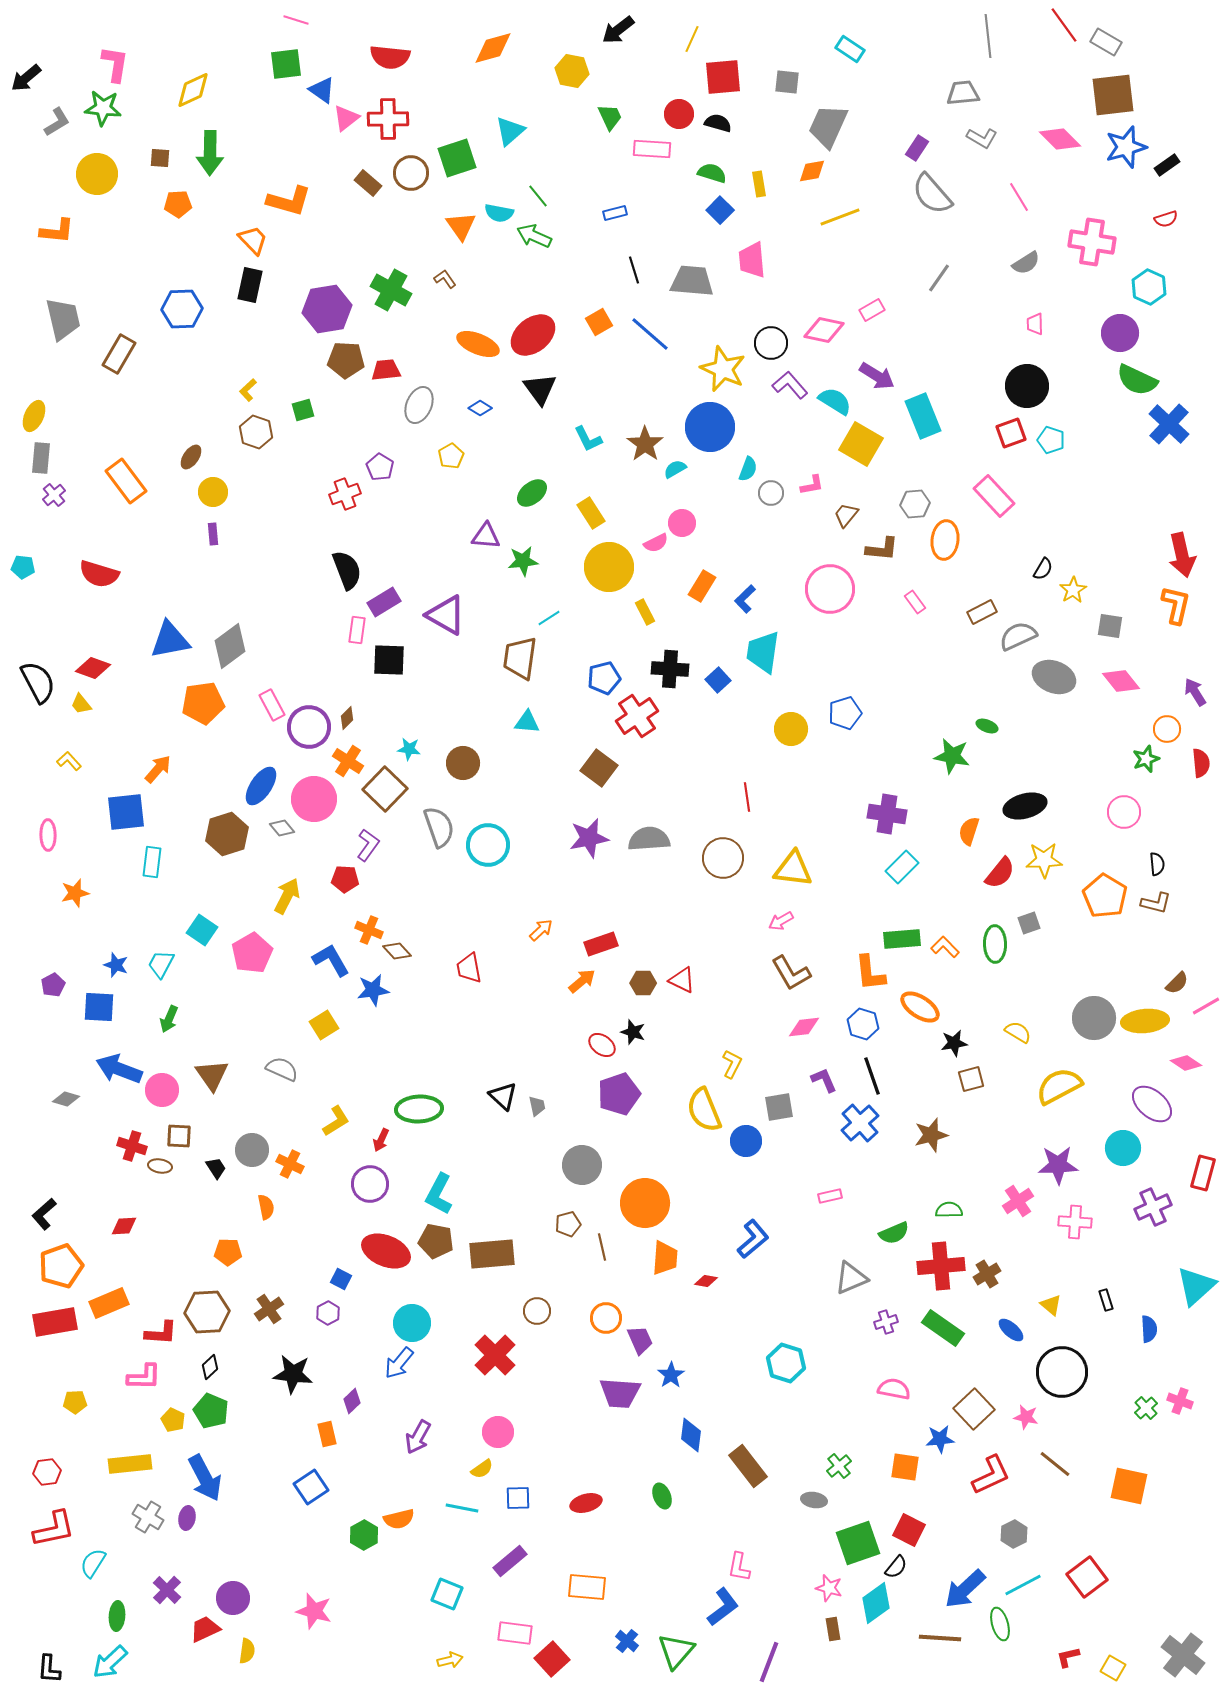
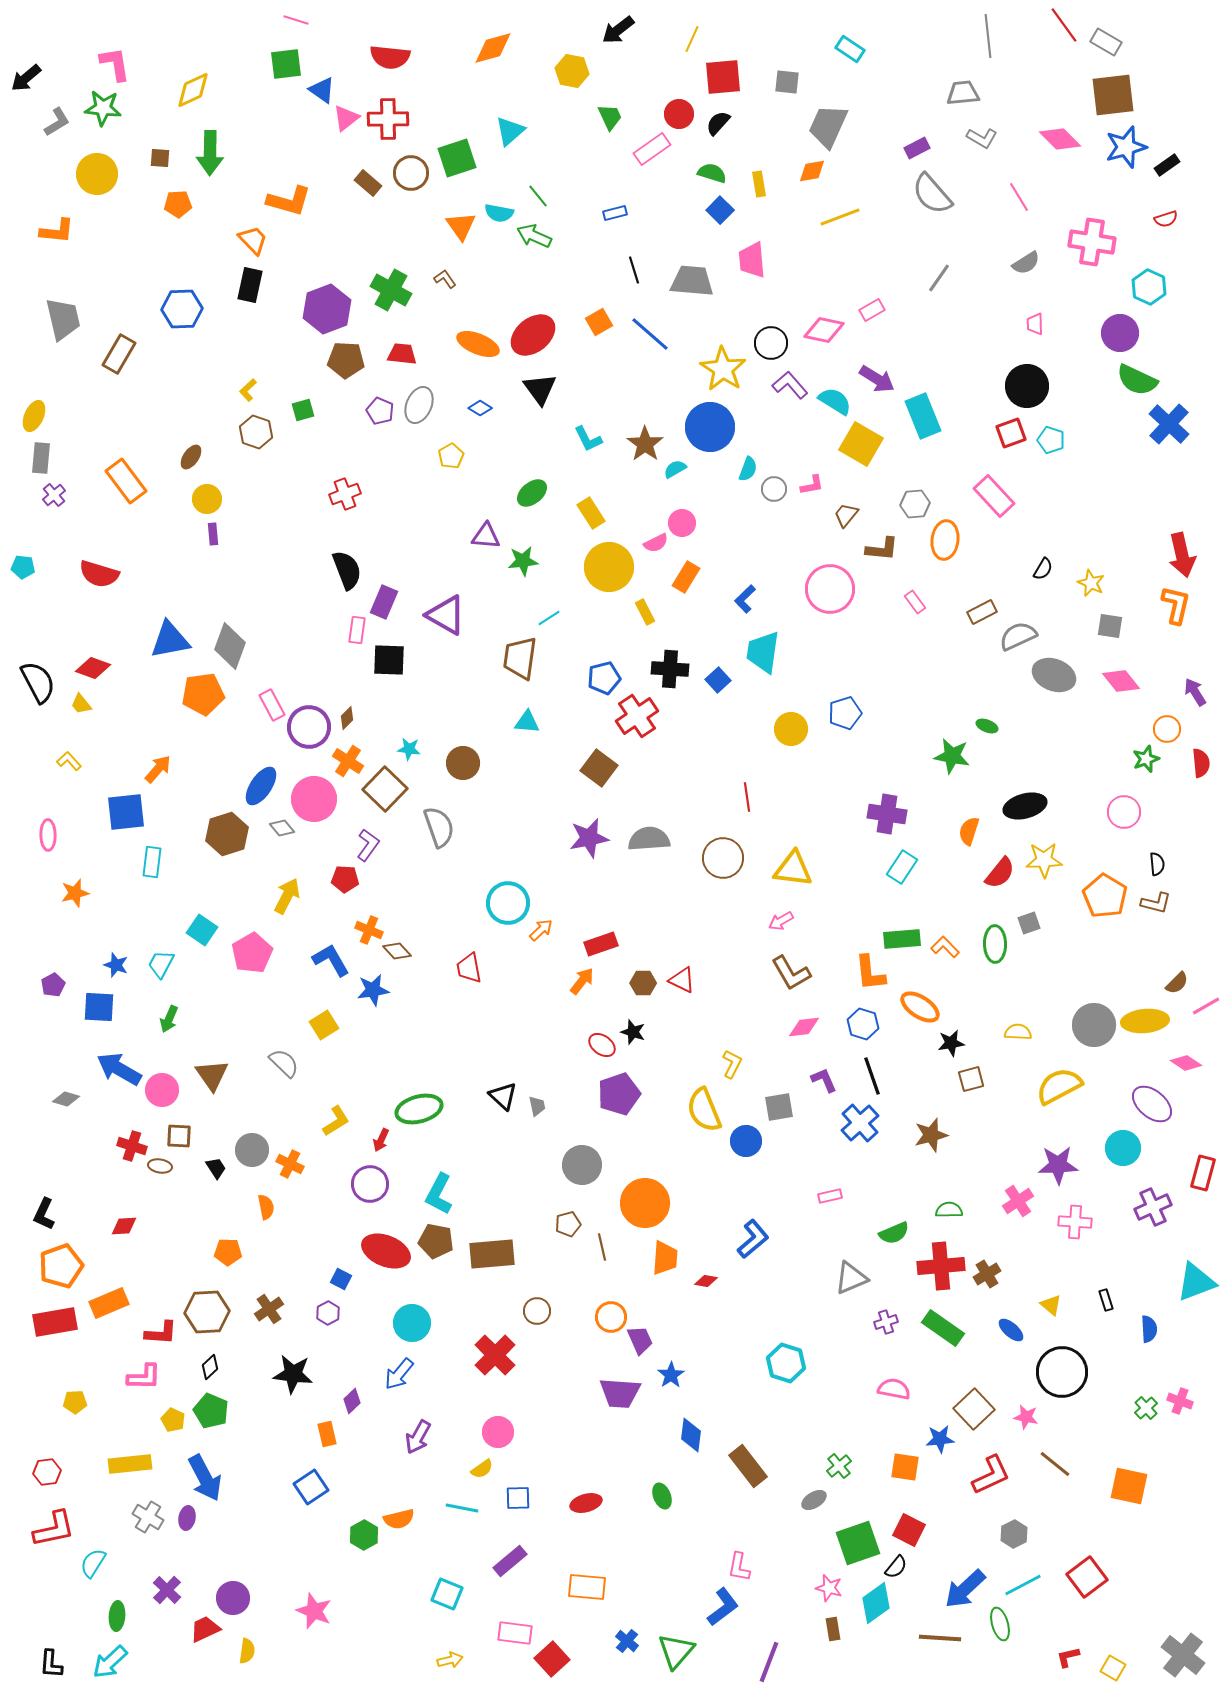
pink L-shape at (115, 64): rotated 18 degrees counterclockwise
black semicircle at (718, 123): rotated 64 degrees counterclockwise
purple rectangle at (917, 148): rotated 30 degrees clockwise
pink rectangle at (652, 149): rotated 39 degrees counterclockwise
purple hexagon at (327, 309): rotated 12 degrees counterclockwise
yellow star at (723, 369): rotated 9 degrees clockwise
red trapezoid at (386, 370): moved 16 px right, 16 px up; rotated 12 degrees clockwise
purple arrow at (877, 376): moved 3 px down
purple pentagon at (380, 467): moved 56 px up; rotated 8 degrees counterclockwise
yellow circle at (213, 492): moved 6 px left, 7 px down
gray circle at (771, 493): moved 3 px right, 4 px up
orange rectangle at (702, 586): moved 16 px left, 9 px up
yellow star at (1073, 590): moved 18 px right, 7 px up; rotated 16 degrees counterclockwise
purple rectangle at (384, 602): rotated 36 degrees counterclockwise
gray diamond at (230, 646): rotated 33 degrees counterclockwise
gray ellipse at (1054, 677): moved 2 px up
orange pentagon at (203, 703): moved 9 px up
cyan circle at (488, 845): moved 20 px right, 58 px down
cyan rectangle at (902, 867): rotated 12 degrees counterclockwise
orange arrow at (582, 981): rotated 12 degrees counterclockwise
gray circle at (1094, 1018): moved 7 px down
yellow semicircle at (1018, 1032): rotated 28 degrees counterclockwise
black star at (954, 1043): moved 3 px left
blue arrow at (119, 1069): rotated 9 degrees clockwise
gray semicircle at (282, 1069): moved 2 px right, 6 px up; rotated 20 degrees clockwise
green ellipse at (419, 1109): rotated 12 degrees counterclockwise
black L-shape at (44, 1214): rotated 24 degrees counterclockwise
cyan triangle at (1196, 1286): moved 4 px up; rotated 21 degrees clockwise
orange circle at (606, 1318): moved 5 px right, 1 px up
blue arrow at (399, 1363): moved 11 px down
gray ellipse at (814, 1500): rotated 40 degrees counterclockwise
pink star at (314, 1611): rotated 6 degrees clockwise
black L-shape at (49, 1669): moved 2 px right, 5 px up
